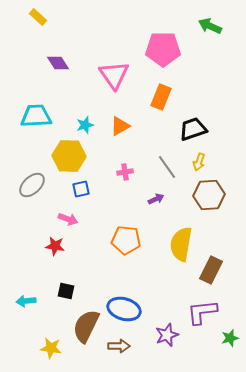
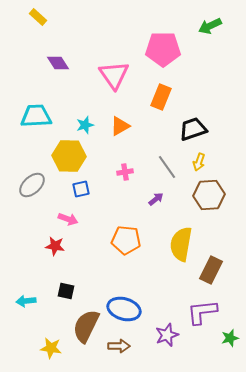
green arrow: rotated 50 degrees counterclockwise
purple arrow: rotated 14 degrees counterclockwise
